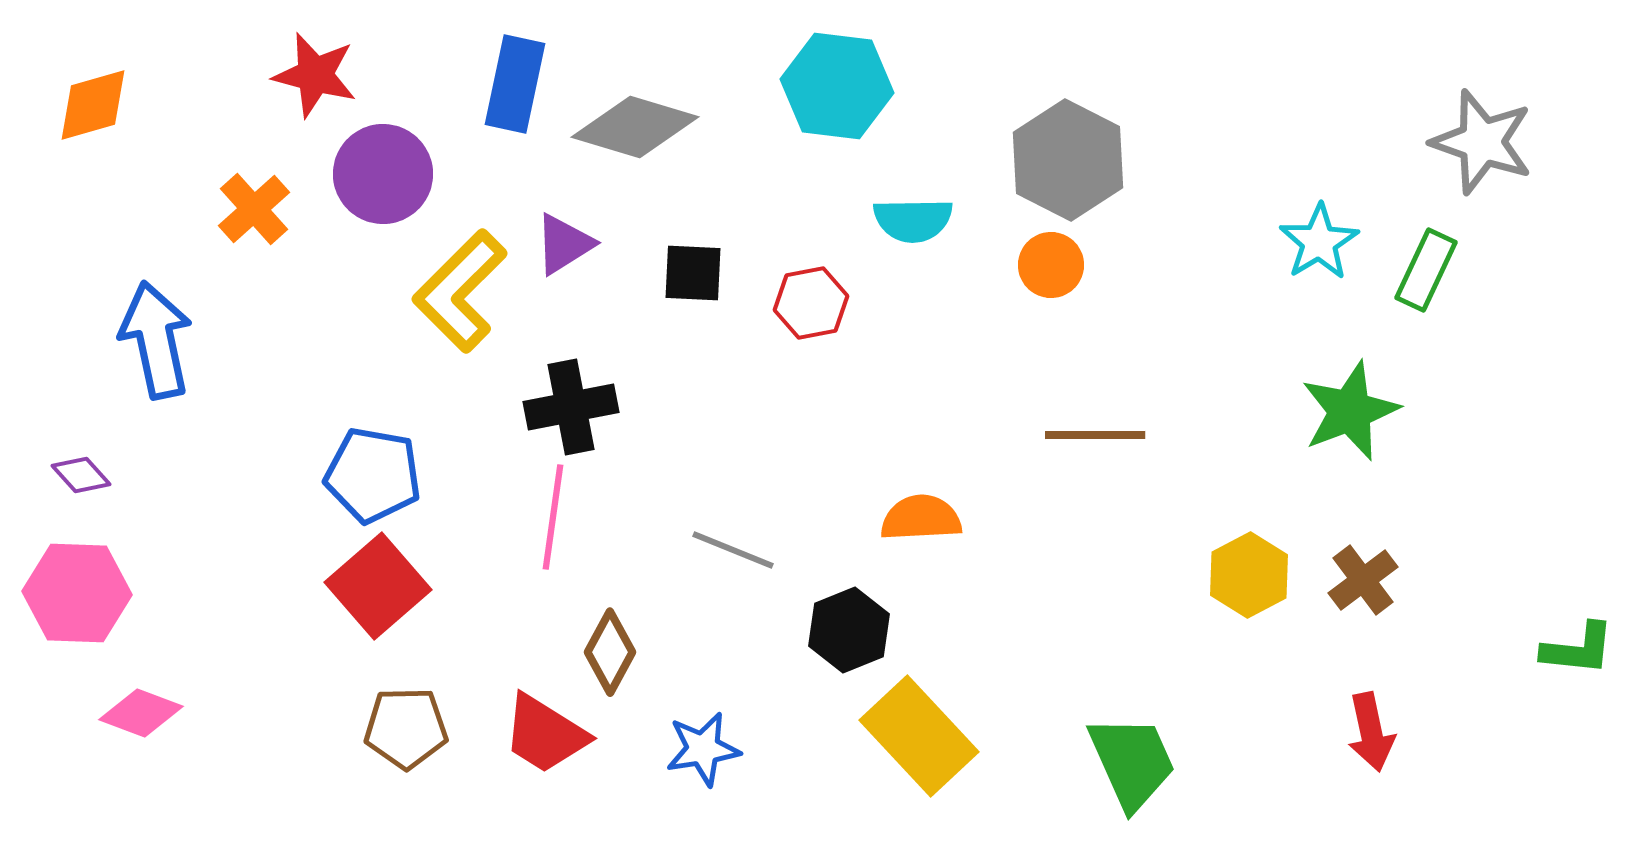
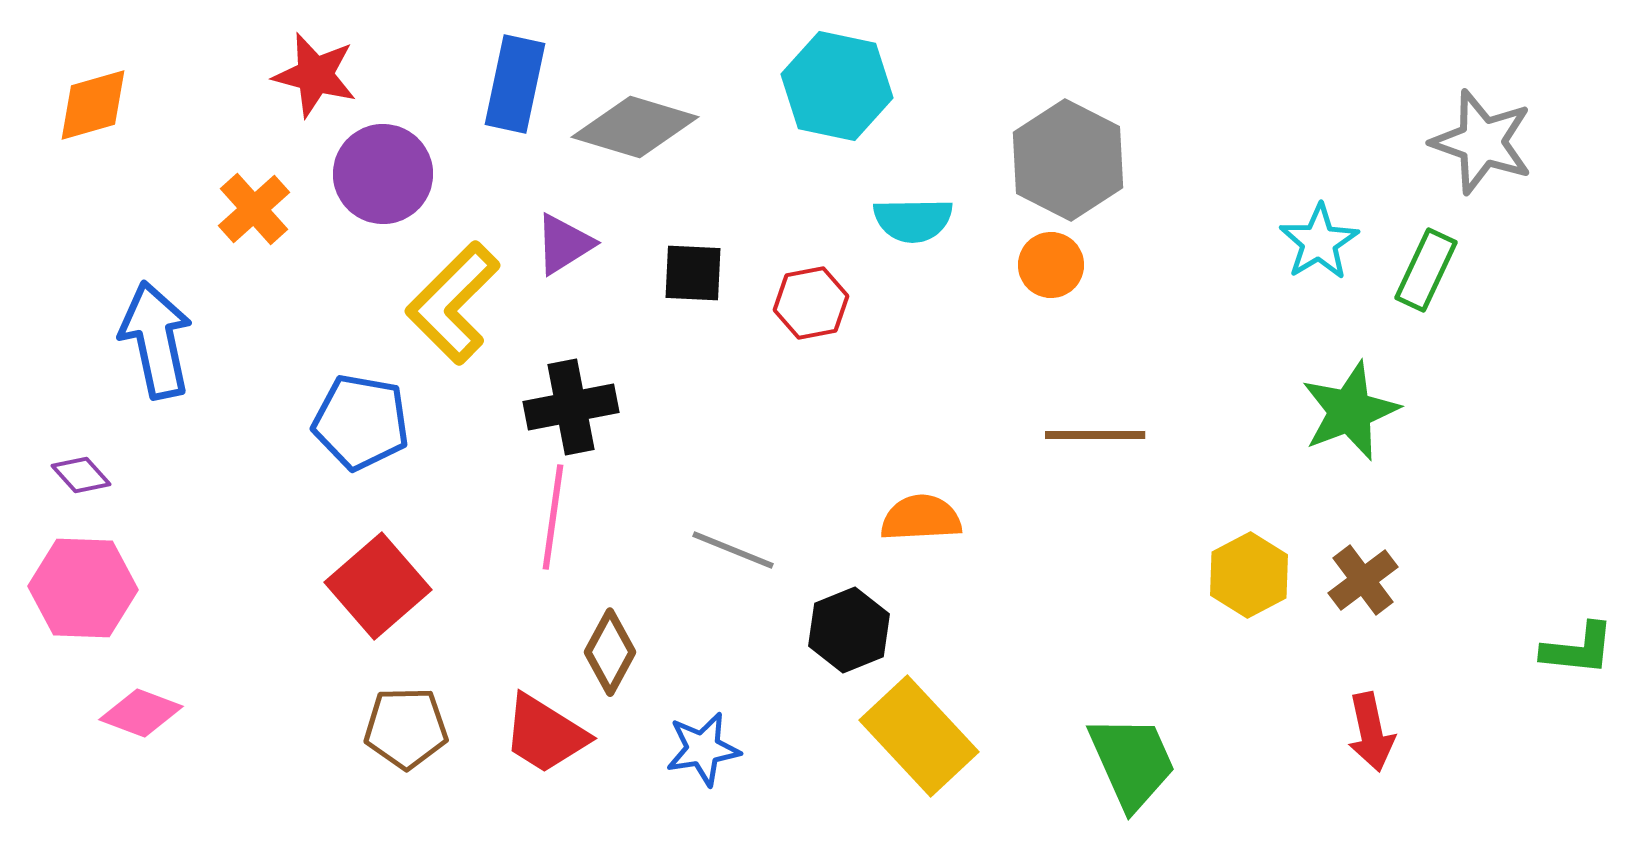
cyan hexagon: rotated 5 degrees clockwise
yellow L-shape: moved 7 px left, 12 px down
blue pentagon: moved 12 px left, 53 px up
pink hexagon: moved 6 px right, 5 px up
